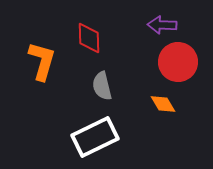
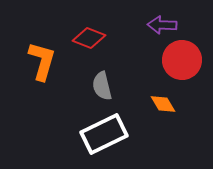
red diamond: rotated 68 degrees counterclockwise
red circle: moved 4 px right, 2 px up
white rectangle: moved 9 px right, 3 px up
